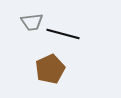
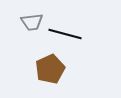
black line: moved 2 px right
